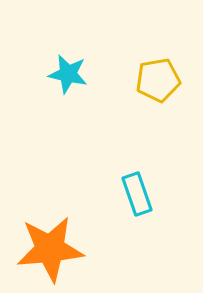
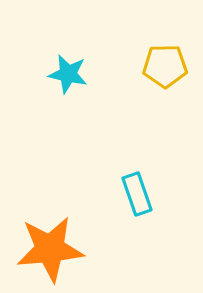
yellow pentagon: moved 7 px right, 14 px up; rotated 9 degrees clockwise
